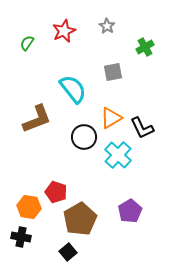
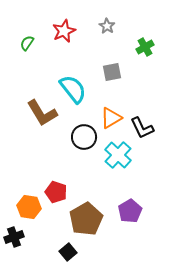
gray square: moved 1 px left
brown L-shape: moved 5 px right, 6 px up; rotated 80 degrees clockwise
brown pentagon: moved 6 px right
black cross: moved 7 px left; rotated 30 degrees counterclockwise
